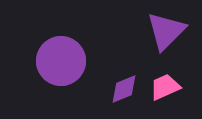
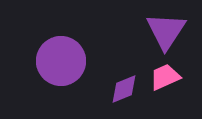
purple triangle: rotated 12 degrees counterclockwise
pink trapezoid: moved 10 px up
